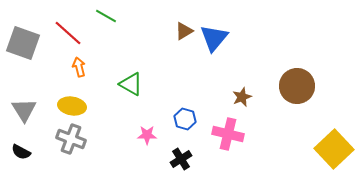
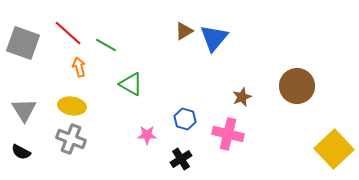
green line: moved 29 px down
